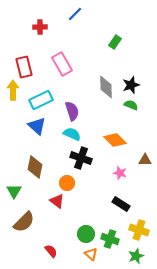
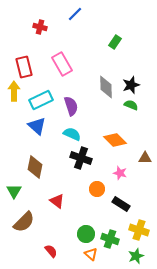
red cross: rotated 16 degrees clockwise
yellow arrow: moved 1 px right, 1 px down
purple semicircle: moved 1 px left, 5 px up
brown triangle: moved 2 px up
orange circle: moved 30 px right, 6 px down
